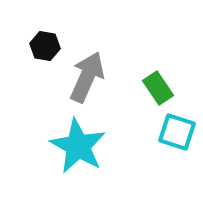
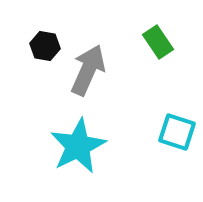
gray arrow: moved 1 px right, 7 px up
green rectangle: moved 46 px up
cyan star: rotated 16 degrees clockwise
